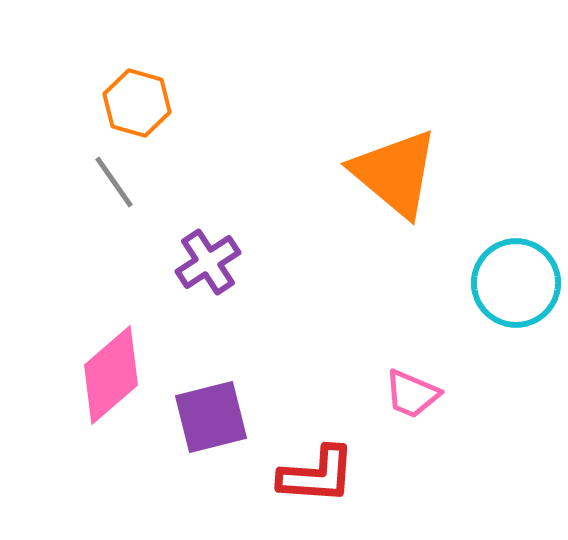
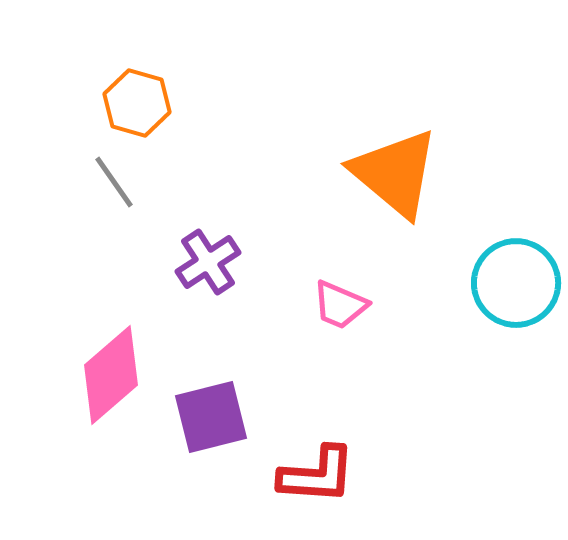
pink trapezoid: moved 72 px left, 89 px up
